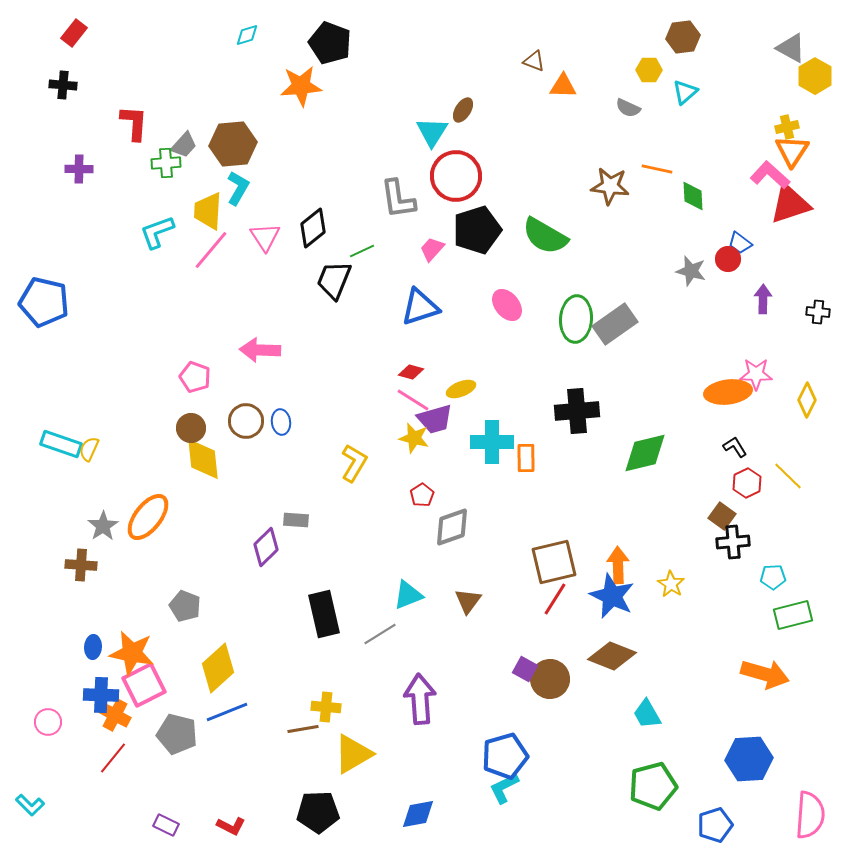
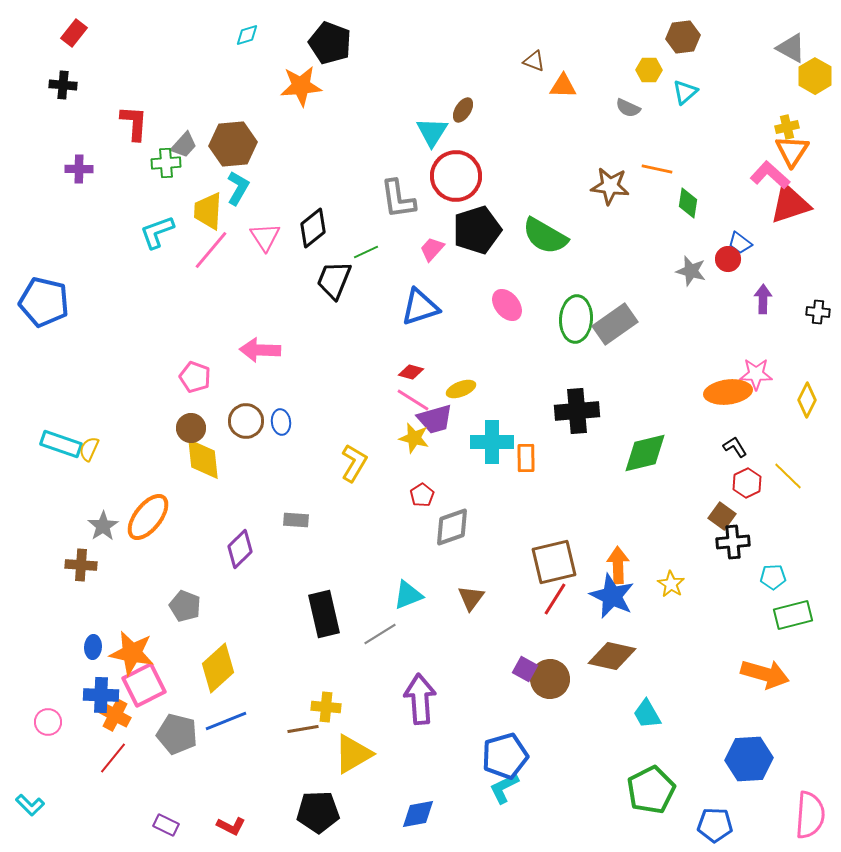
green diamond at (693, 196): moved 5 px left, 7 px down; rotated 12 degrees clockwise
green line at (362, 251): moved 4 px right, 1 px down
purple diamond at (266, 547): moved 26 px left, 2 px down
brown triangle at (468, 601): moved 3 px right, 3 px up
brown diamond at (612, 656): rotated 9 degrees counterclockwise
blue line at (227, 712): moved 1 px left, 9 px down
green pentagon at (653, 786): moved 2 px left, 4 px down; rotated 12 degrees counterclockwise
blue pentagon at (715, 825): rotated 20 degrees clockwise
